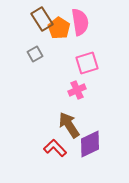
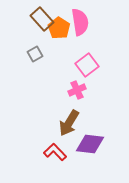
brown rectangle: rotated 10 degrees counterclockwise
pink square: moved 2 px down; rotated 20 degrees counterclockwise
brown arrow: moved 2 px up; rotated 116 degrees counterclockwise
purple diamond: rotated 32 degrees clockwise
red L-shape: moved 4 px down
